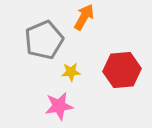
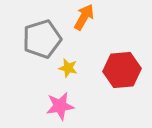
gray pentagon: moved 2 px left, 1 px up; rotated 6 degrees clockwise
yellow star: moved 3 px left, 4 px up; rotated 18 degrees clockwise
pink star: moved 1 px right
